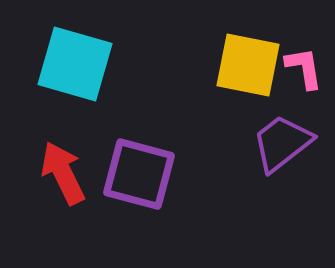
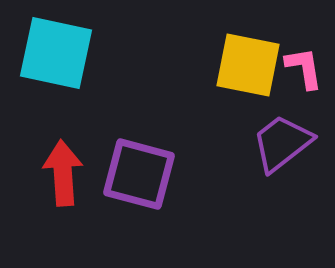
cyan square: moved 19 px left, 11 px up; rotated 4 degrees counterclockwise
red arrow: rotated 22 degrees clockwise
